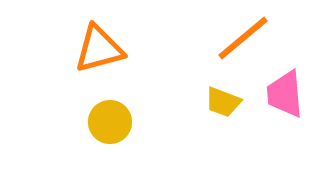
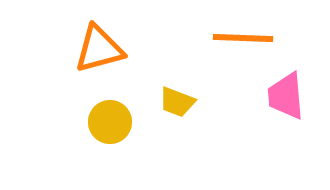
orange line: rotated 42 degrees clockwise
pink trapezoid: moved 1 px right, 2 px down
yellow trapezoid: moved 46 px left
